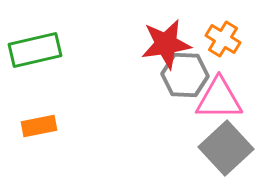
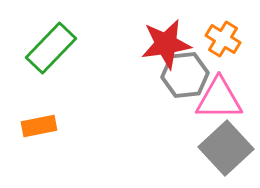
green rectangle: moved 16 px right, 2 px up; rotated 33 degrees counterclockwise
gray hexagon: rotated 9 degrees counterclockwise
